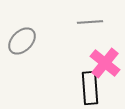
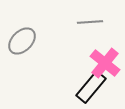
black rectangle: moved 1 px right, 1 px up; rotated 44 degrees clockwise
